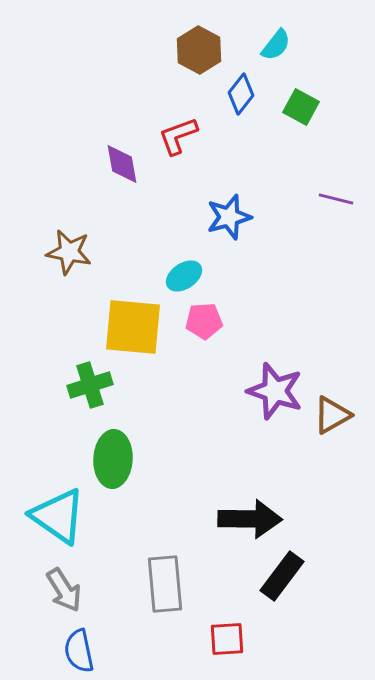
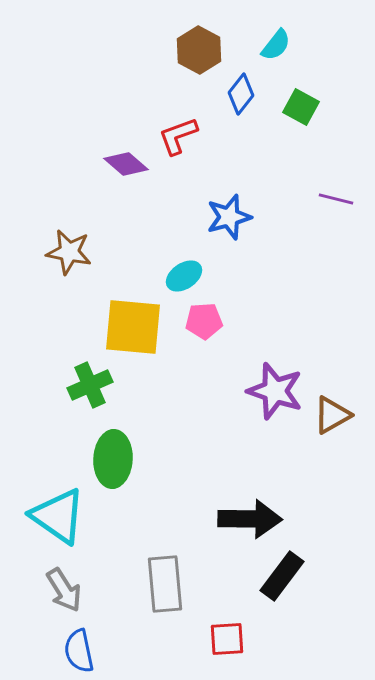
purple diamond: moved 4 px right; rotated 39 degrees counterclockwise
green cross: rotated 6 degrees counterclockwise
